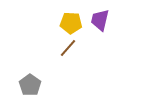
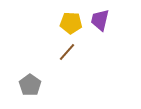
brown line: moved 1 px left, 4 px down
